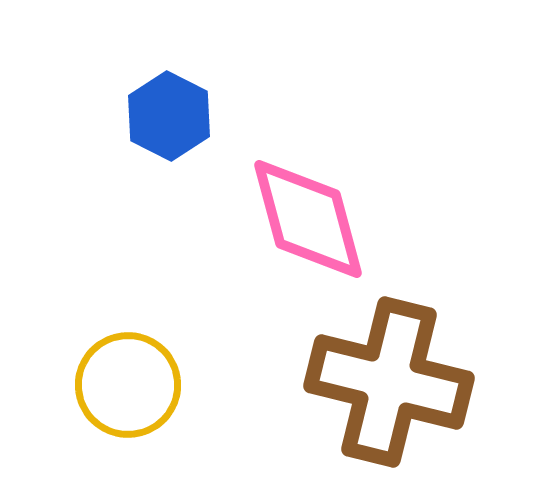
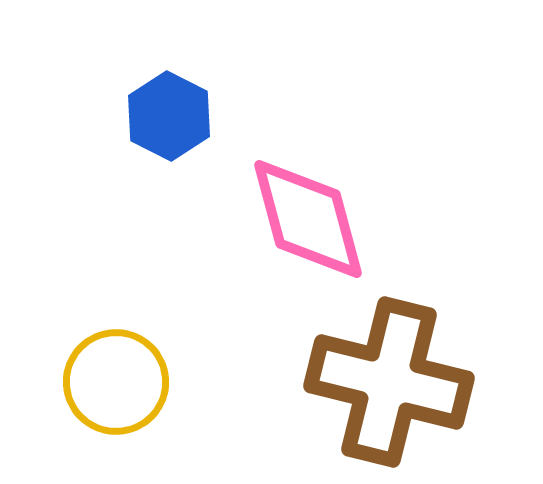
yellow circle: moved 12 px left, 3 px up
